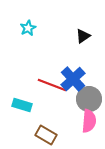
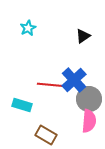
blue cross: moved 1 px right, 1 px down
red line: rotated 16 degrees counterclockwise
